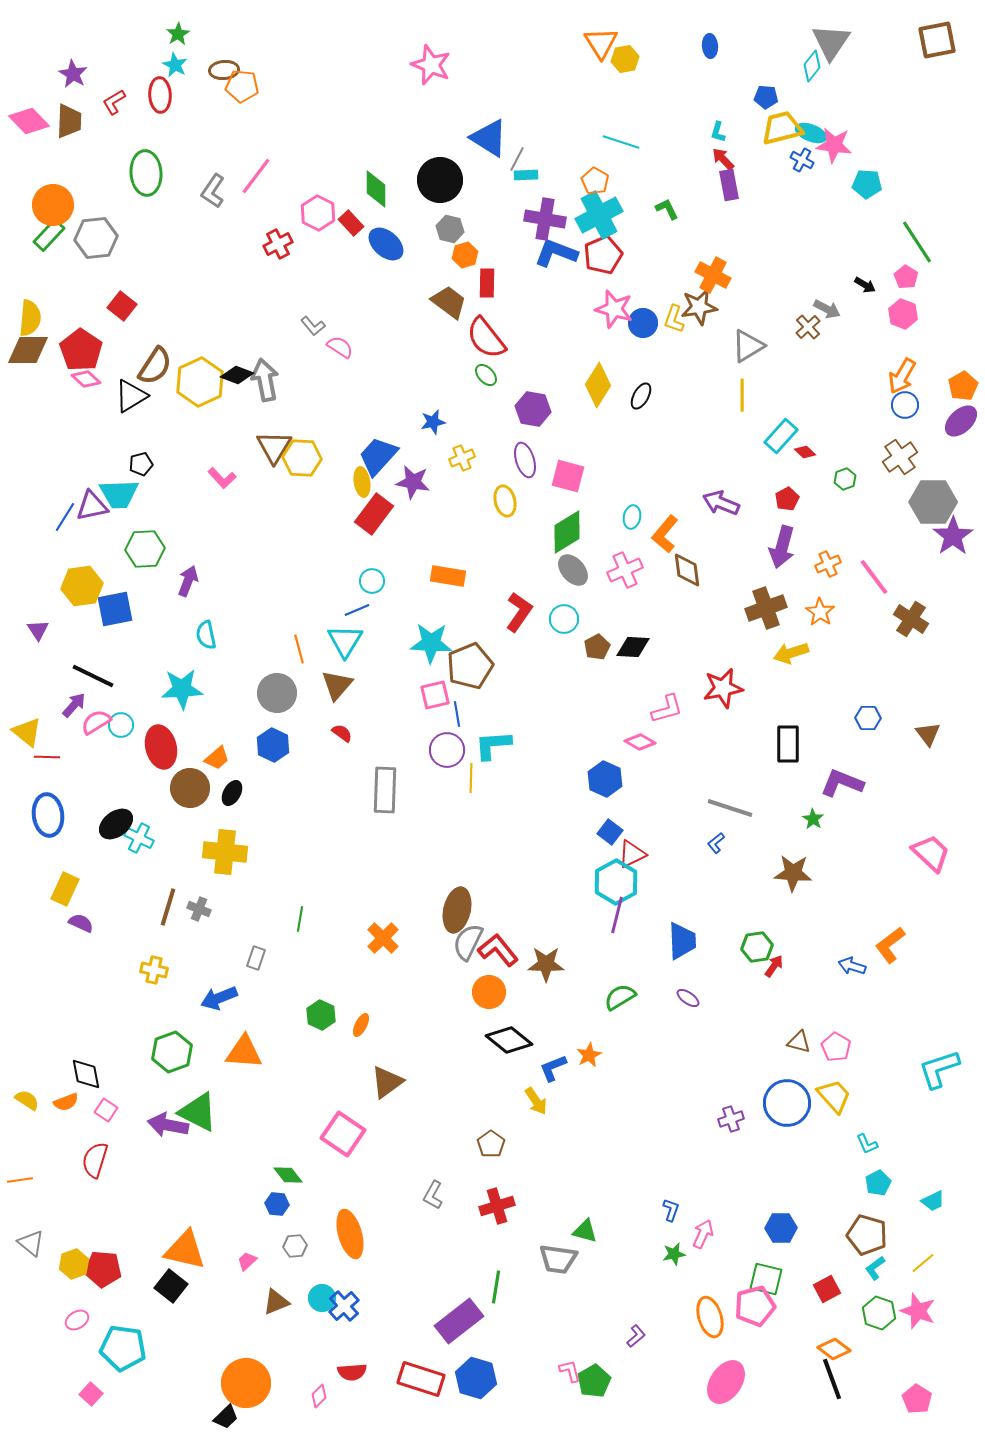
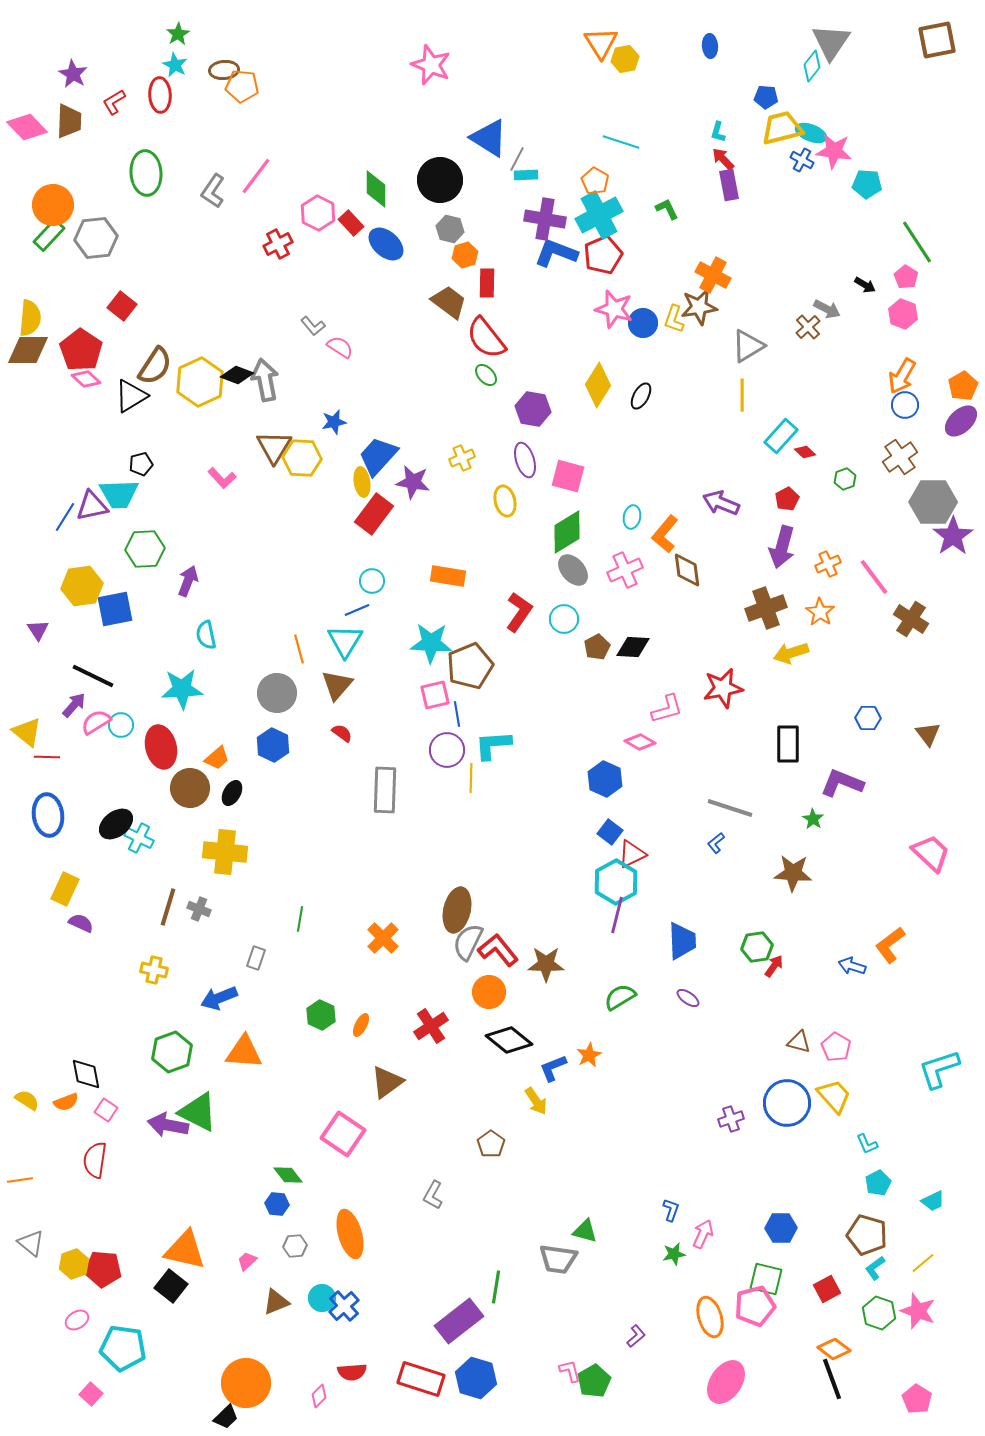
pink diamond at (29, 121): moved 2 px left, 6 px down
pink star at (834, 145): moved 6 px down
blue star at (433, 422): moved 99 px left
red semicircle at (95, 1160): rotated 9 degrees counterclockwise
red cross at (497, 1206): moved 66 px left, 180 px up; rotated 16 degrees counterclockwise
